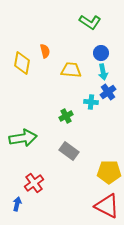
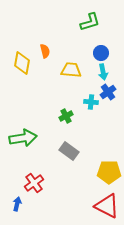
green L-shape: rotated 50 degrees counterclockwise
